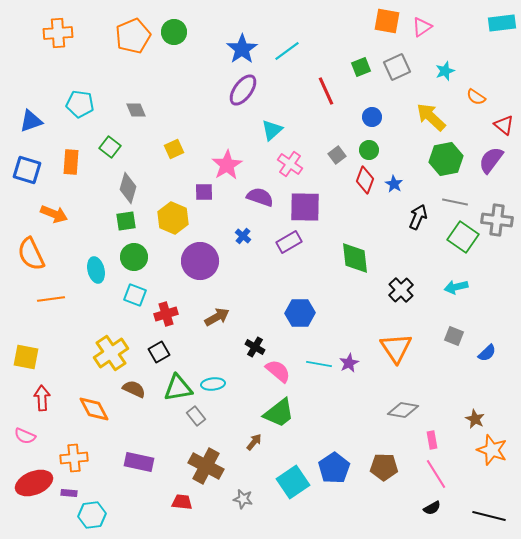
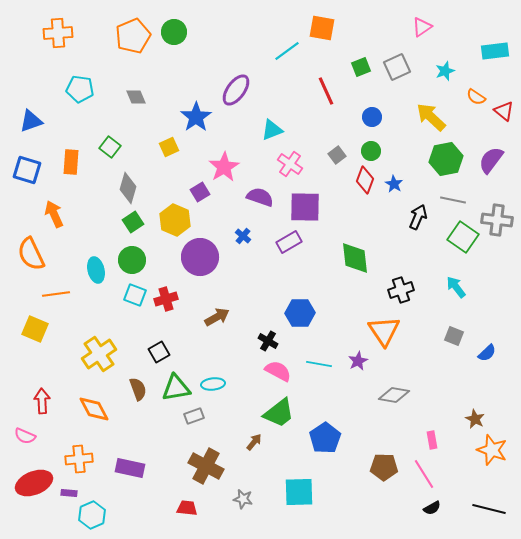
orange square at (387, 21): moved 65 px left, 7 px down
cyan rectangle at (502, 23): moved 7 px left, 28 px down
blue star at (242, 49): moved 46 px left, 68 px down
purple ellipse at (243, 90): moved 7 px left
cyan pentagon at (80, 104): moved 15 px up
gray diamond at (136, 110): moved 13 px up
red triangle at (504, 125): moved 14 px up
cyan triangle at (272, 130): rotated 20 degrees clockwise
yellow square at (174, 149): moved 5 px left, 2 px up
green circle at (369, 150): moved 2 px right, 1 px down
pink star at (227, 165): moved 3 px left, 2 px down
purple square at (204, 192): moved 4 px left; rotated 30 degrees counterclockwise
gray line at (455, 202): moved 2 px left, 2 px up
orange arrow at (54, 214): rotated 136 degrees counterclockwise
yellow hexagon at (173, 218): moved 2 px right, 2 px down
green square at (126, 221): moved 7 px right, 1 px down; rotated 25 degrees counterclockwise
green circle at (134, 257): moved 2 px left, 3 px down
purple circle at (200, 261): moved 4 px up
cyan arrow at (456, 287): rotated 65 degrees clockwise
black cross at (401, 290): rotated 25 degrees clockwise
orange line at (51, 299): moved 5 px right, 5 px up
red cross at (166, 314): moved 15 px up
black cross at (255, 347): moved 13 px right, 6 px up
orange triangle at (396, 348): moved 12 px left, 17 px up
yellow cross at (111, 353): moved 12 px left, 1 px down
yellow square at (26, 357): moved 9 px right, 28 px up; rotated 12 degrees clockwise
purple star at (349, 363): moved 9 px right, 2 px up
pink semicircle at (278, 371): rotated 12 degrees counterclockwise
green triangle at (178, 388): moved 2 px left
brown semicircle at (134, 389): moved 4 px right; rotated 45 degrees clockwise
red arrow at (42, 398): moved 3 px down
gray diamond at (403, 410): moved 9 px left, 15 px up
gray rectangle at (196, 416): moved 2 px left; rotated 72 degrees counterclockwise
orange cross at (74, 458): moved 5 px right, 1 px down
purple rectangle at (139, 462): moved 9 px left, 6 px down
blue pentagon at (334, 468): moved 9 px left, 30 px up
pink line at (436, 474): moved 12 px left
cyan square at (293, 482): moved 6 px right, 10 px down; rotated 32 degrees clockwise
red trapezoid at (182, 502): moved 5 px right, 6 px down
cyan hexagon at (92, 515): rotated 16 degrees counterclockwise
black line at (489, 516): moved 7 px up
